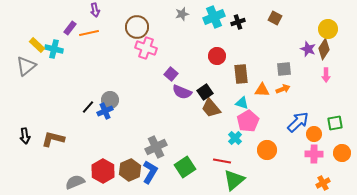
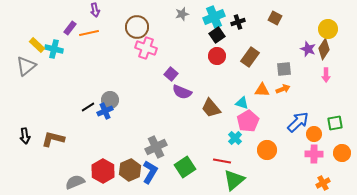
brown rectangle at (241, 74): moved 9 px right, 17 px up; rotated 42 degrees clockwise
black square at (205, 92): moved 12 px right, 57 px up
black line at (88, 107): rotated 16 degrees clockwise
